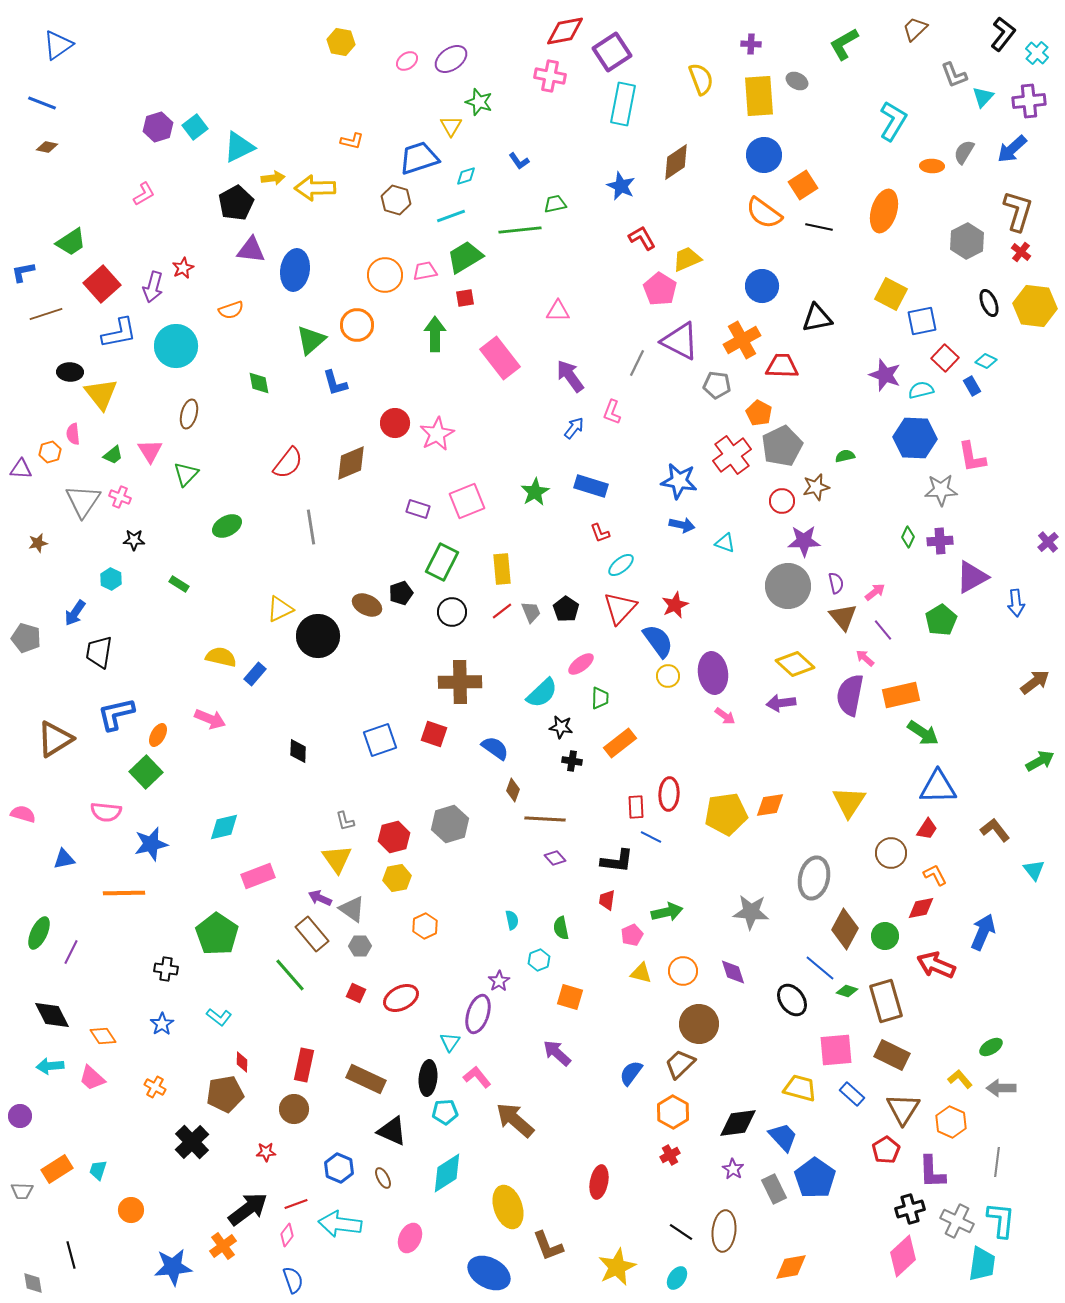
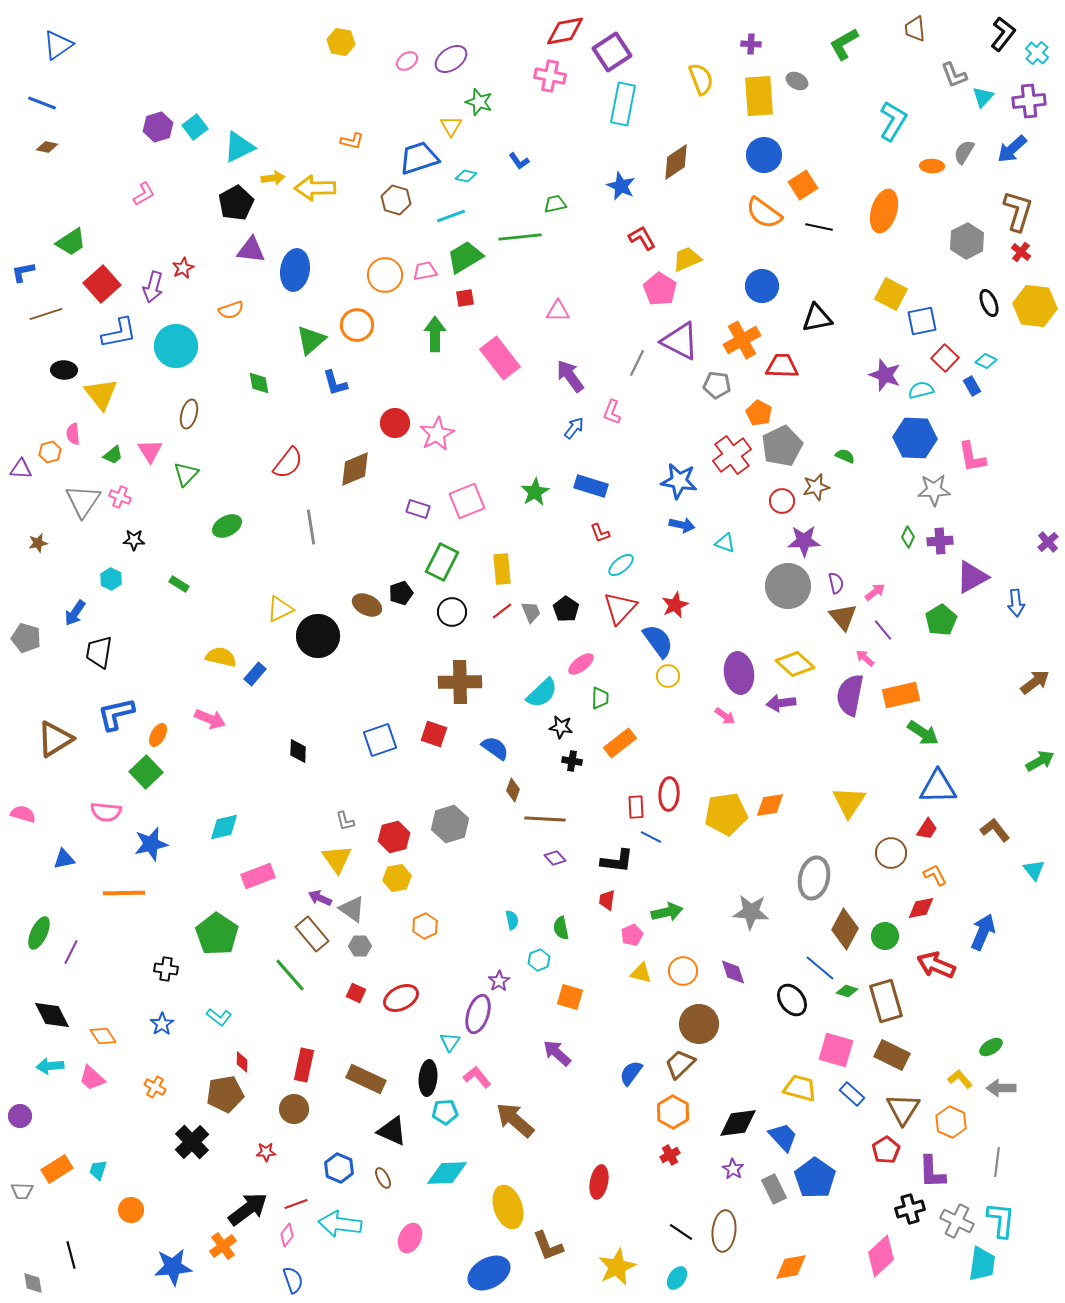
brown trapezoid at (915, 29): rotated 52 degrees counterclockwise
cyan diamond at (466, 176): rotated 30 degrees clockwise
green line at (520, 230): moved 7 px down
black ellipse at (70, 372): moved 6 px left, 2 px up
green semicircle at (845, 456): rotated 36 degrees clockwise
brown diamond at (351, 463): moved 4 px right, 6 px down
gray star at (941, 490): moved 7 px left
purple ellipse at (713, 673): moved 26 px right
pink square at (836, 1050): rotated 21 degrees clockwise
cyan diamond at (447, 1173): rotated 30 degrees clockwise
pink diamond at (903, 1256): moved 22 px left
blue ellipse at (489, 1273): rotated 57 degrees counterclockwise
